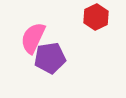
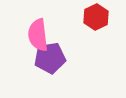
pink semicircle: moved 5 px right, 3 px up; rotated 32 degrees counterclockwise
